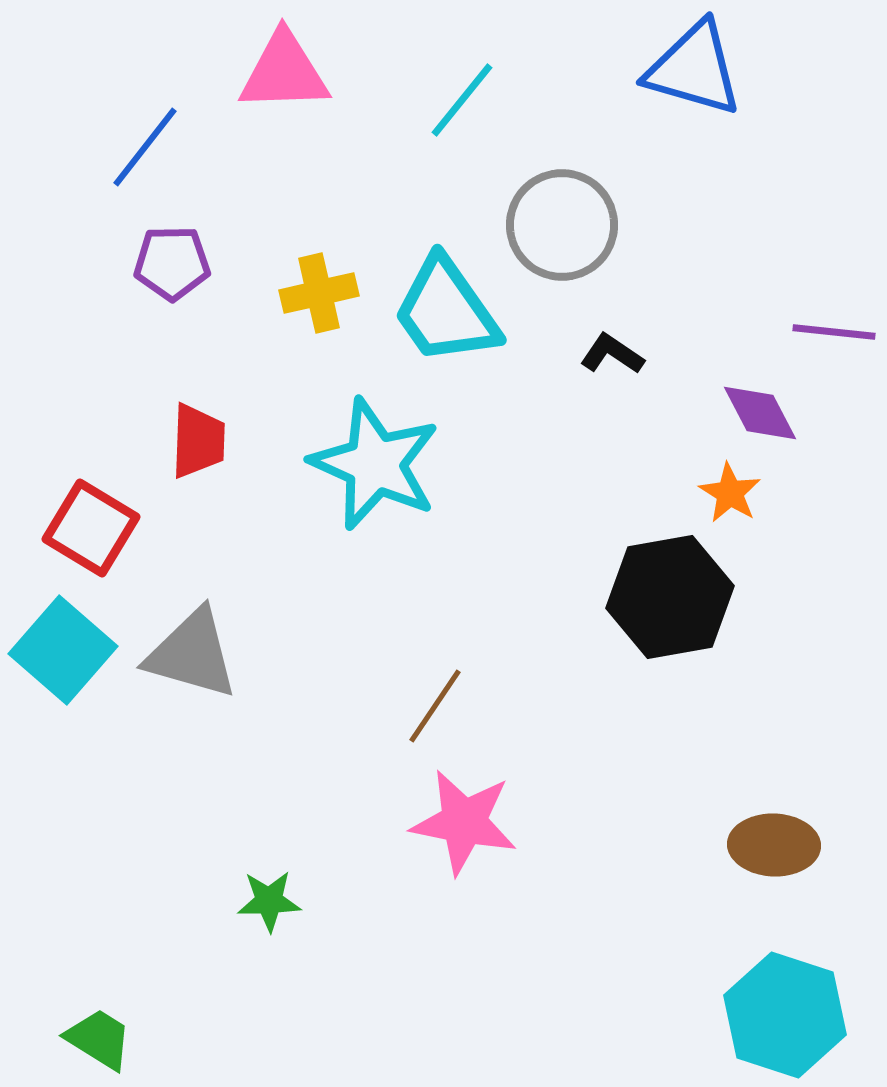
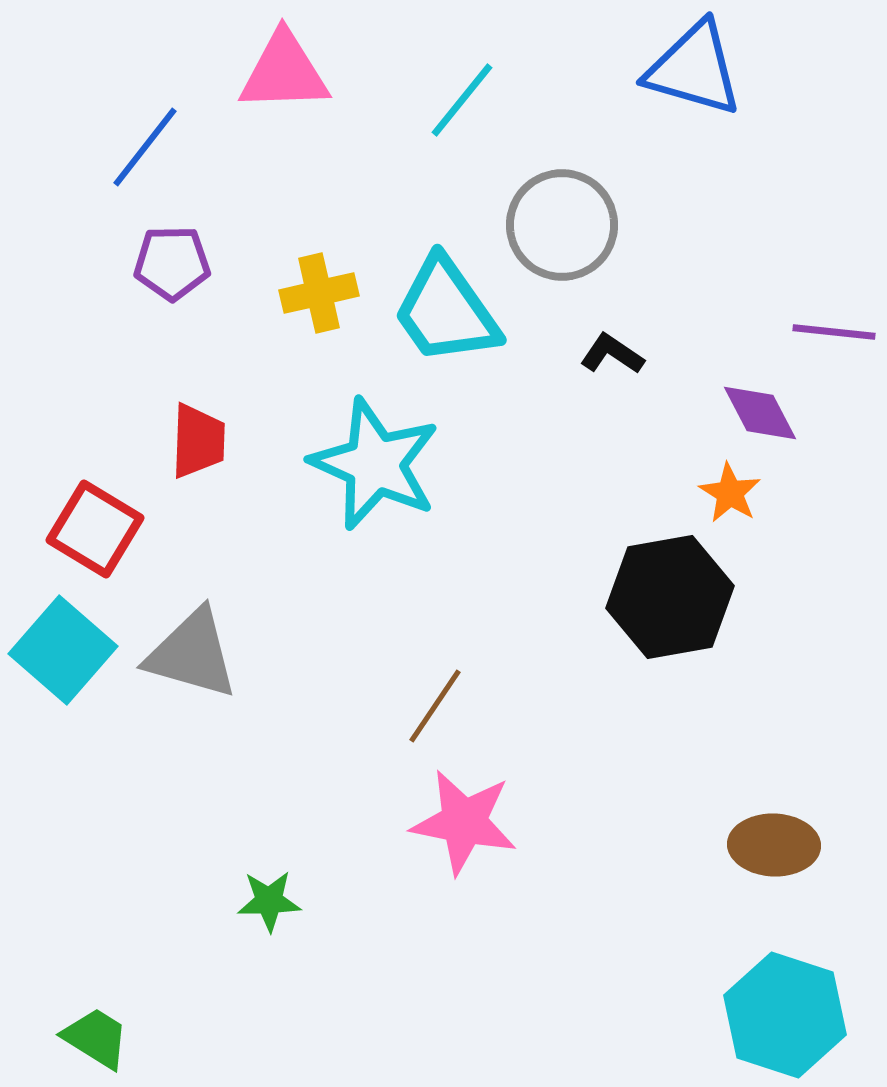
red square: moved 4 px right, 1 px down
green trapezoid: moved 3 px left, 1 px up
